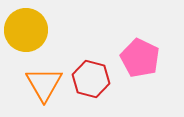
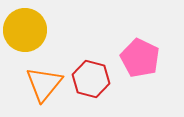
yellow circle: moved 1 px left
orange triangle: rotated 9 degrees clockwise
